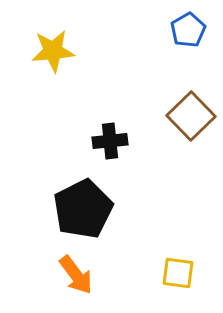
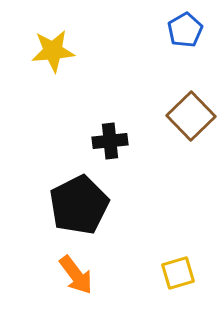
blue pentagon: moved 3 px left
black pentagon: moved 4 px left, 4 px up
yellow square: rotated 24 degrees counterclockwise
